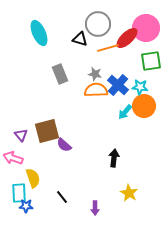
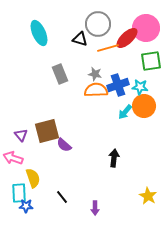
blue cross: rotated 30 degrees clockwise
yellow star: moved 19 px right, 3 px down
